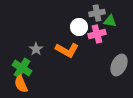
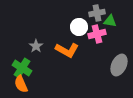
gray star: moved 3 px up
